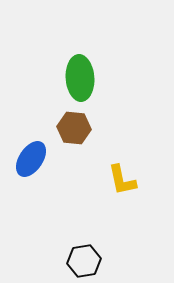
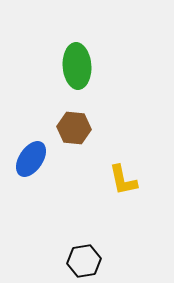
green ellipse: moved 3 px left, 12 px up
yellow L-shape: moved 1 px right
